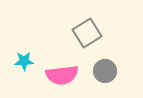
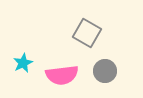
gray square: rotated 28 degrees counterclockwise
cyan star: moved 1 px left, 2 px down; rotated 24 degrees counterclockwise
